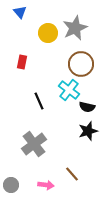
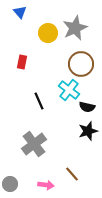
gray circle: moved 1 px left, 1 px up
